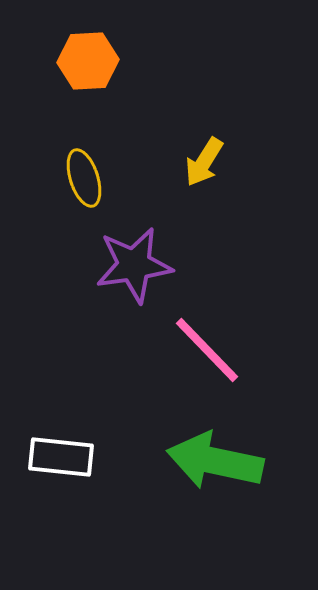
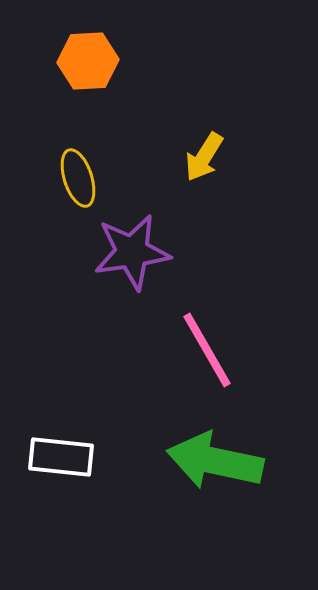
yellow arrow: moved 5 px up
yellow ellipse: moved 6 px left
purple star: moved 2 px left, 13 px up
pink line: rotated 14 degrees clockwise
